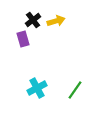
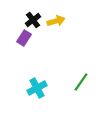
purple rectangle: moved 1 px right, 1 px up; rotated 49 degrees clockwise
green line: moved 6 px right, 8 px up
